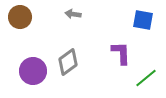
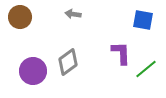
green line: moved 9 px up
